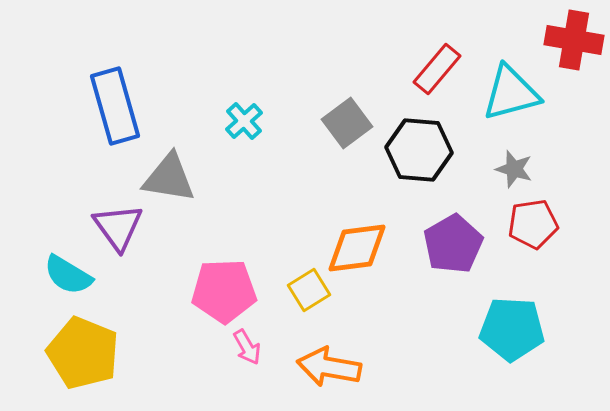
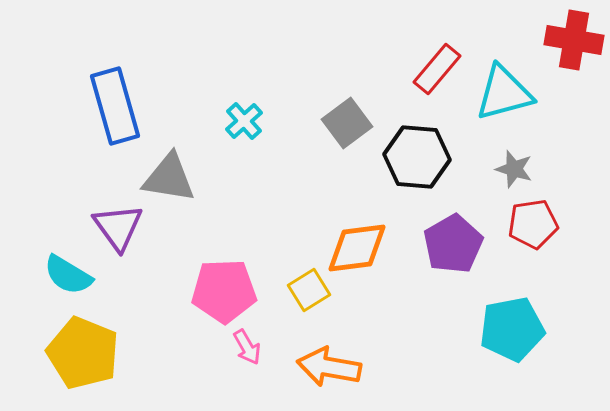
cyan triangle: moved 7 px left
black hexagon: moved 2 px left, 7 px down
cyan pentagon: rotated 14 degrees counterclockwise
